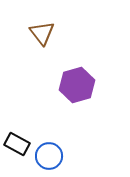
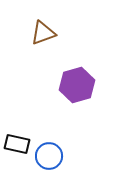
brown triangle: moved 1 px right; rotated 48 degrees clockwise
black rectangle: rotated 15 degrees counterclockwise
